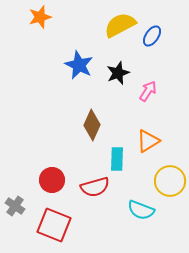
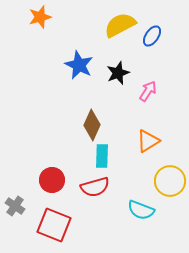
cyan rectangle: moved 15 px left, 3 px up
